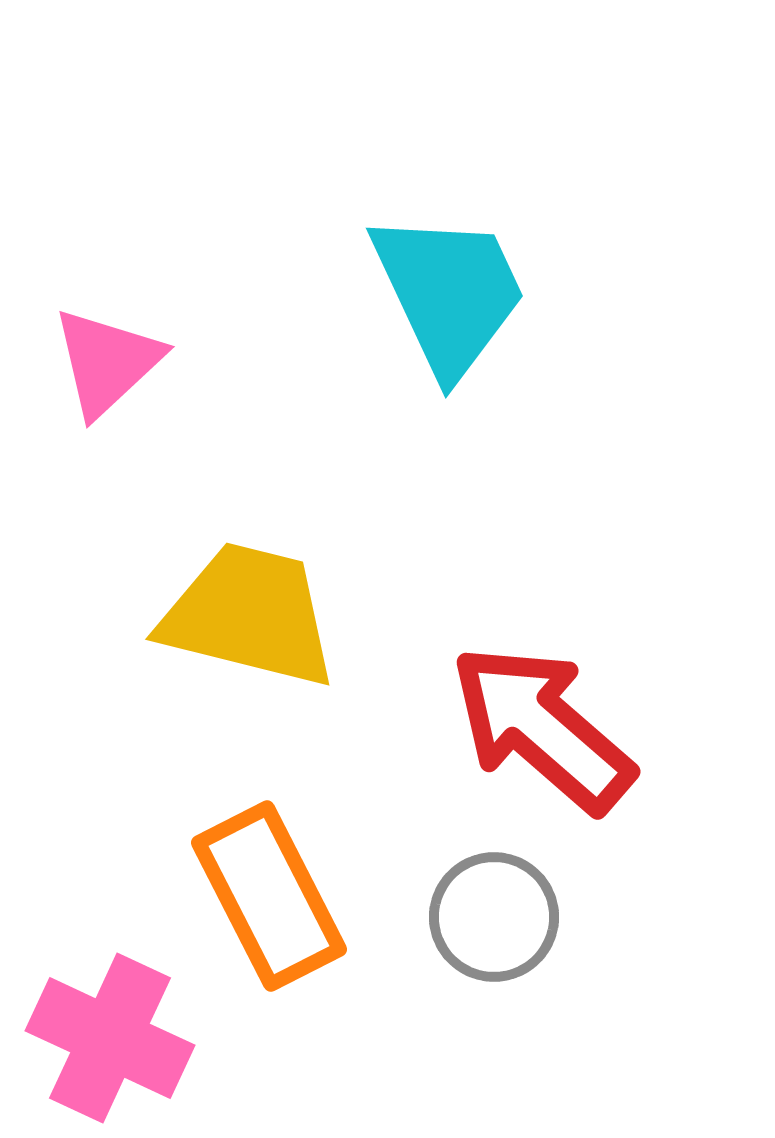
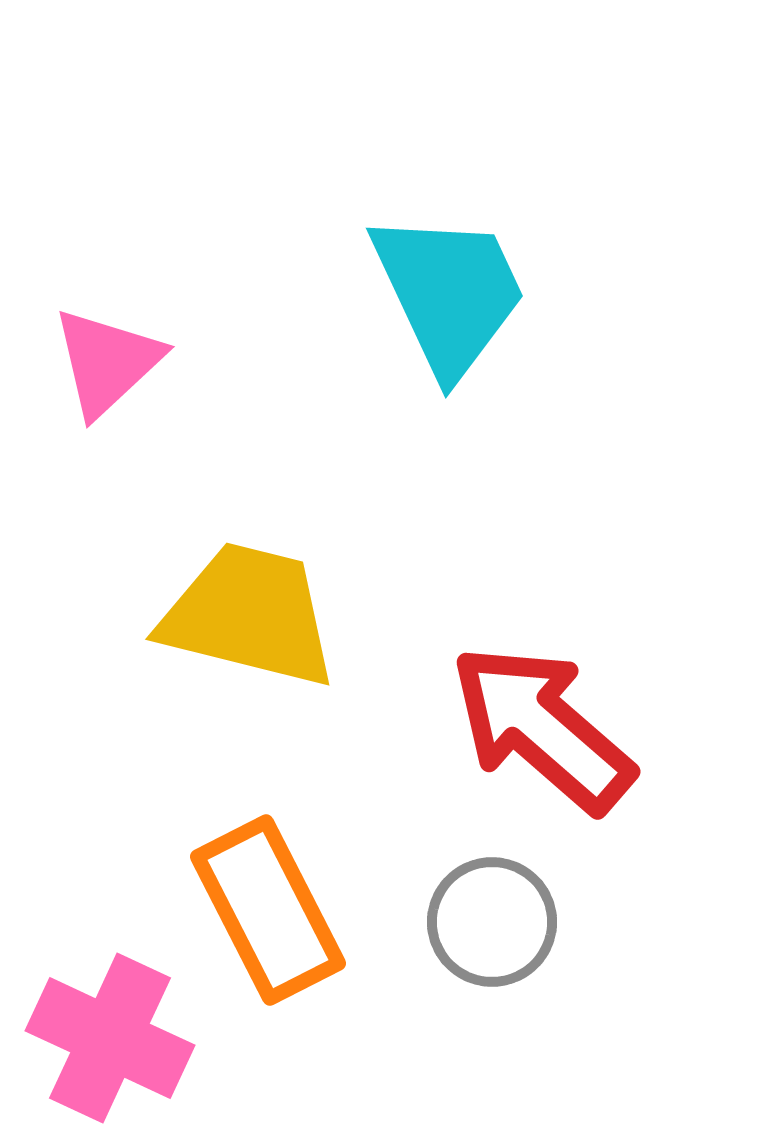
orange rectangle: moved 1 px left, 14 px down
gray circle: moved 2 px left, 5 px down
